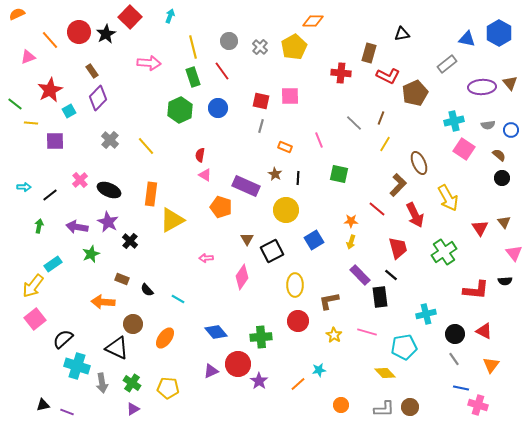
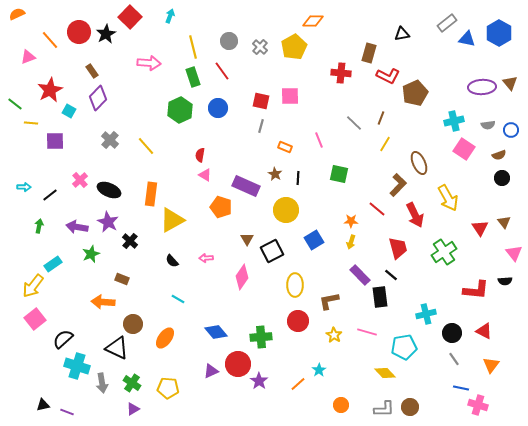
gray rectangle at (447, 64): moved 41 px up
cyan square at (69, 111): rotated 32 degrees counterclockwise
brown semicircle at (499, 155): rotated 120 degrees clockwise
black semicircle at (147, 290): moved 25 px right, 29 px up
black circle at (455, 334): moved 3 px left, 1 px up
cyan star at (319, 370): rotated 24 degrees counterclockwise
